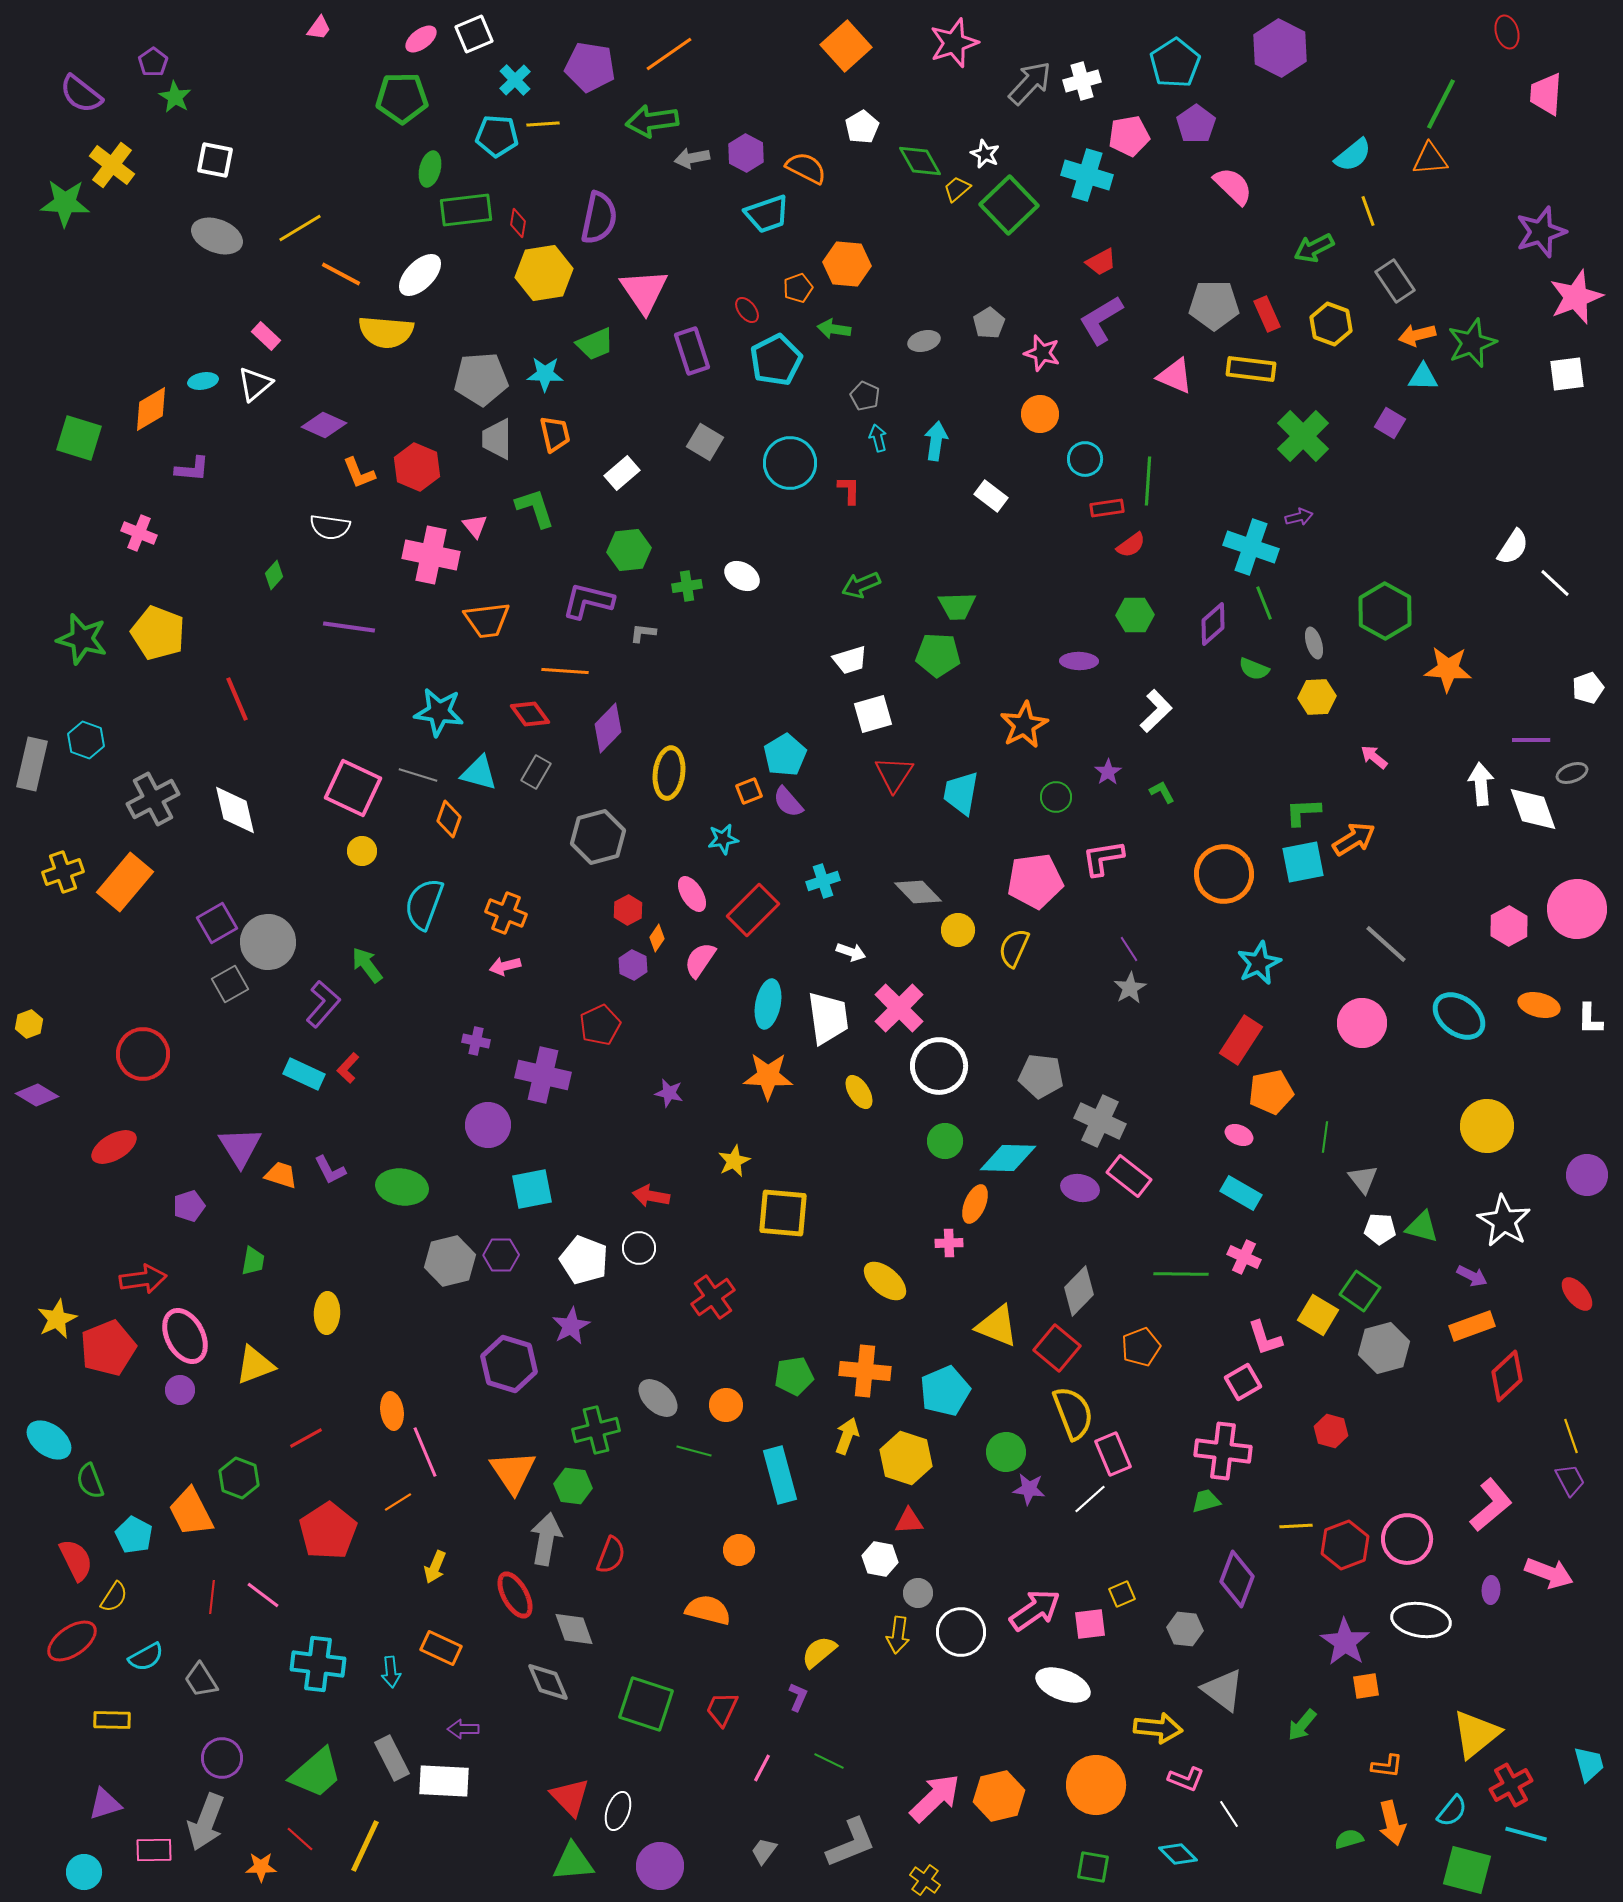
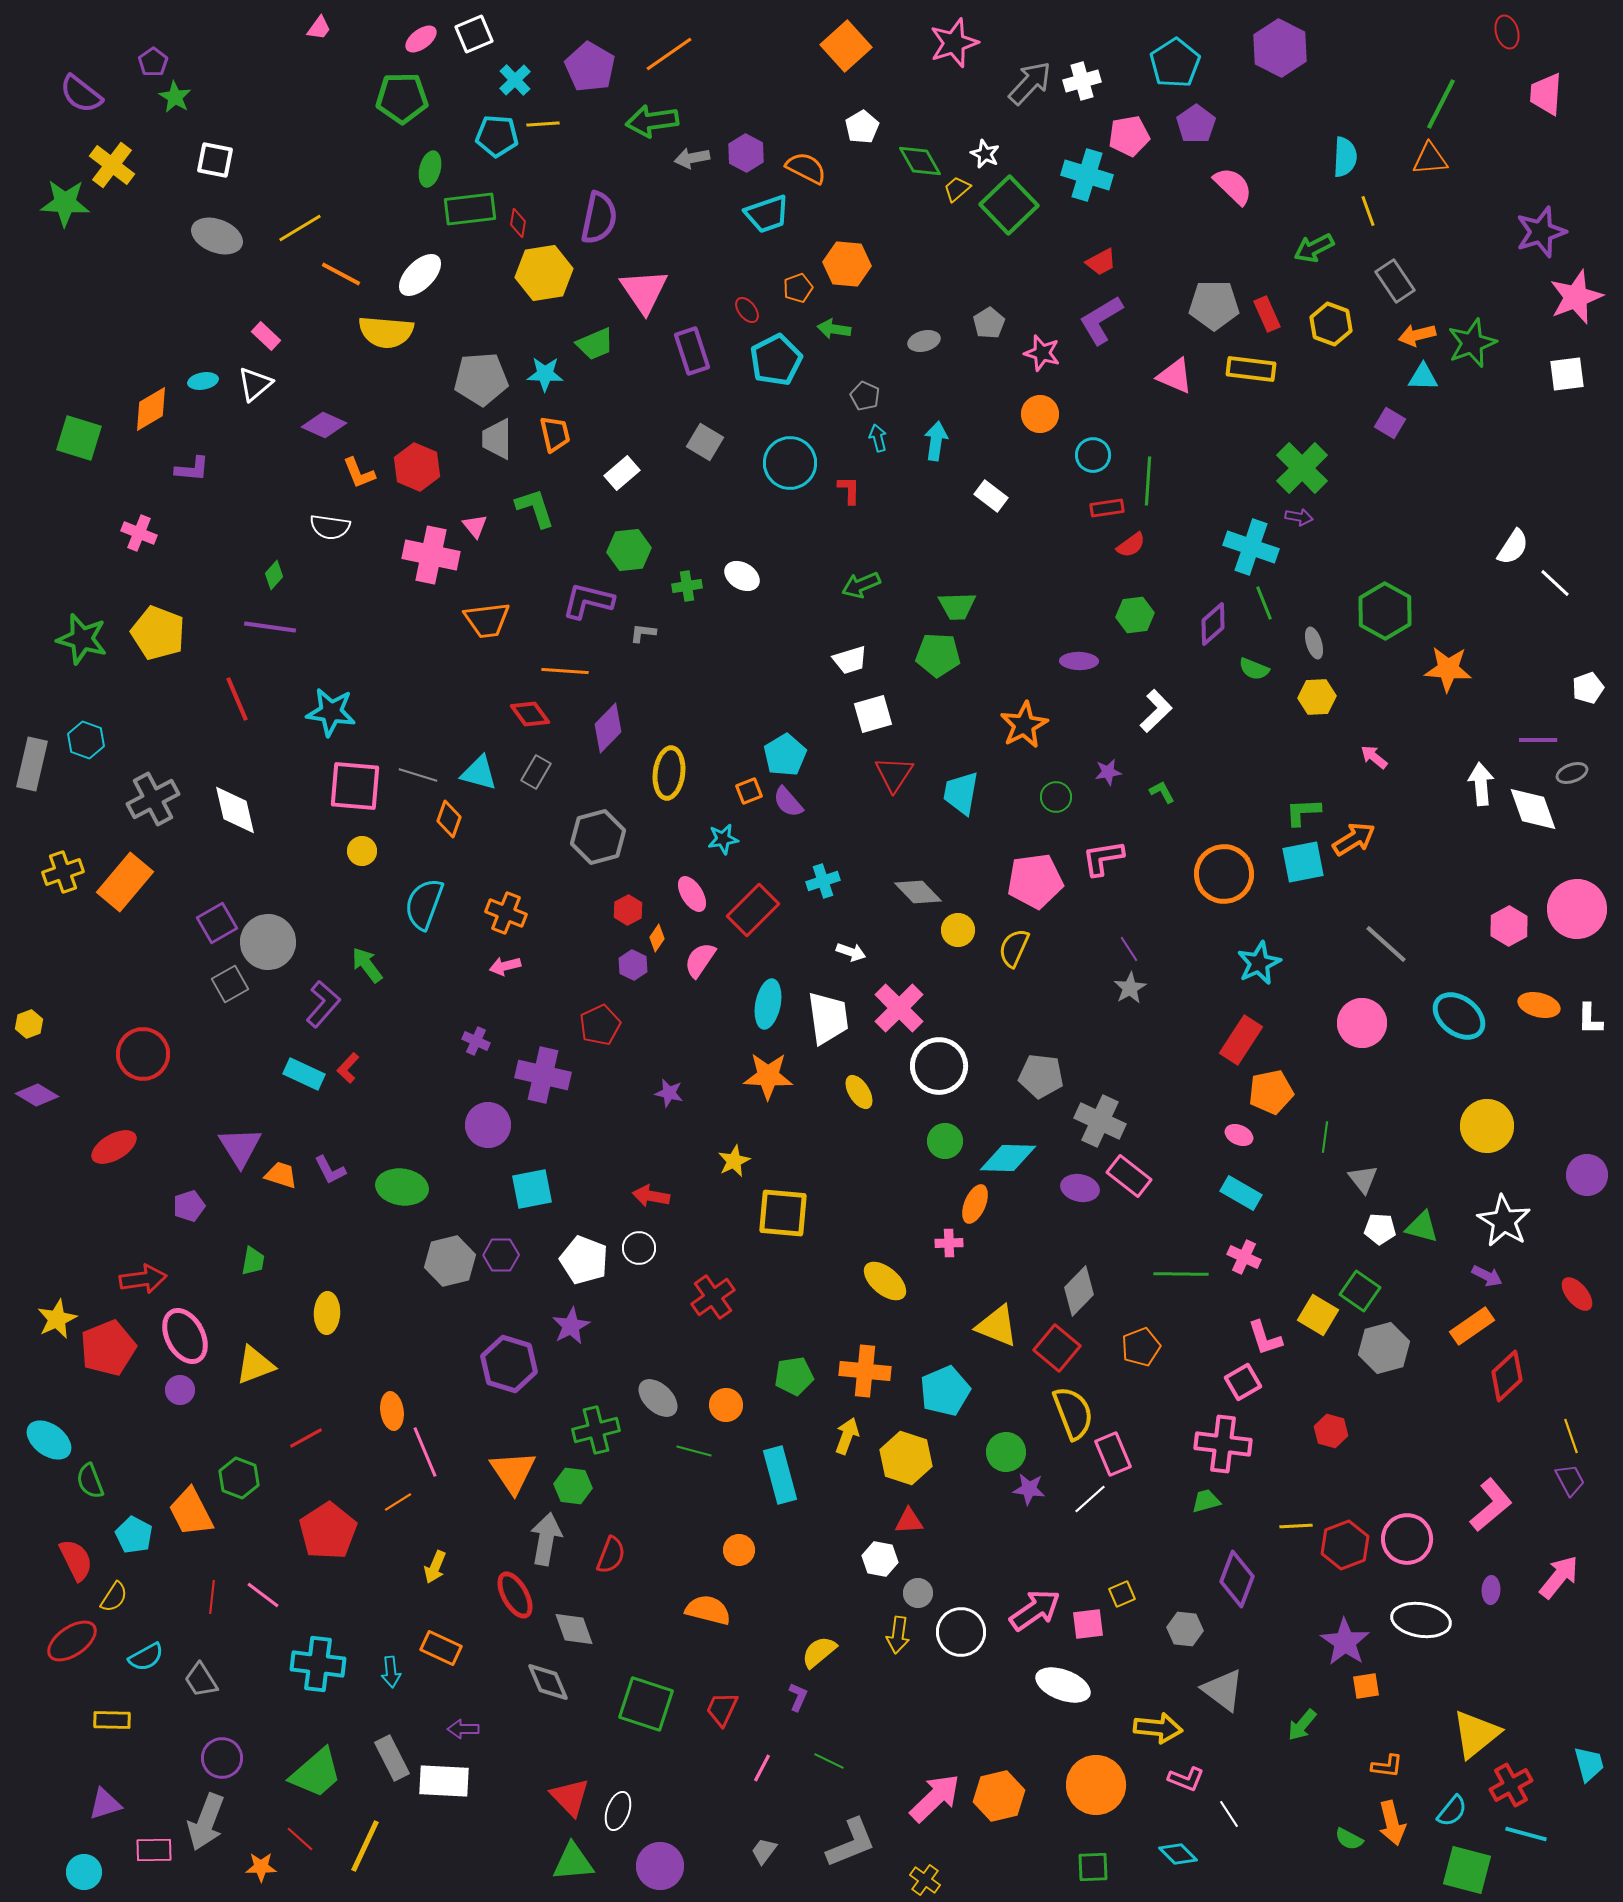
purple pentagon at (590, 67): rotated 21 degrees clockwise
cyan semicircle at (1353, 155): moved 8 px left, 2 px down; rotated 48 degrees counterclockwise
green rectangle at (466, 210): moved 4 px right, 1 px up
green cross at (1303, 436): moved 1 px left, 32 px down
cyan circle at (1085, 459): moved 8 px right, 4 px up
purple arrow at (1299, 517): rotated 24 degrees clockwise
green hexagon at (1135, 615): rotated 6 degrees counterclockwise
purple line at (349, 627): moved 79 px left
cyan star at (439, 712): moved 108 px left
purple line at (1531, 740): moved 7 px right
purple star at (1108, 772): rotated 24 degrees clockwise
pink square at (353, 788): moved 2 px right, 2 px up; rotated 20 degrees counterclockwise
purple cross at (476, 1041): rotated 12 degrees clockwise
purple arrow at (1472, 1276): moved 15 px right
orange rectangle at (1472, 1326): rotated 15 degrees counterclockwise
pink cross at (1223, 1451): moved 7 px up
pink arrow at (1549, 1573): moved 10 px right, 4 px down; rotated 72 degrees counterclockwise
pink square at (1090, 1624): moved 2 px left
green semicircle at (1349, 1839): rotated 136 degrees counterclockwise
green square at (1093, 1867): rotated 12 degrees counterclockwise
